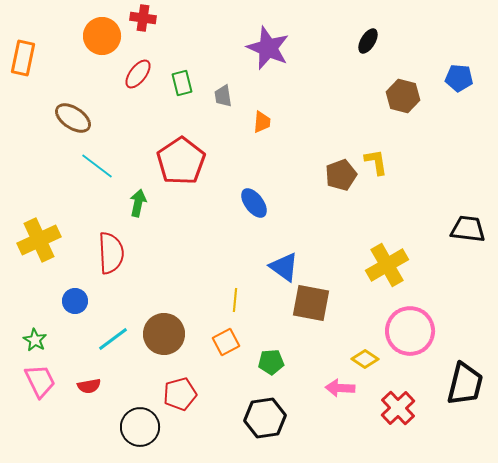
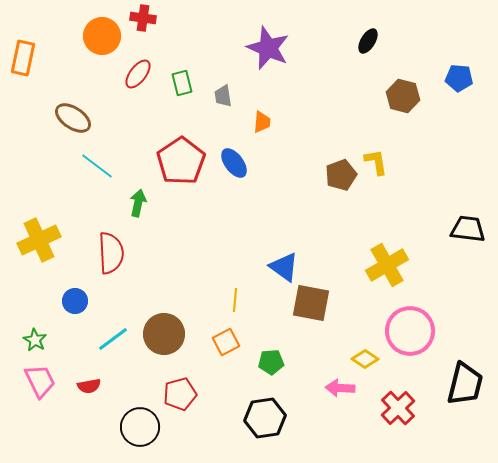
blue ellipse at (254, 203): moved 20 px left, 40 px up
